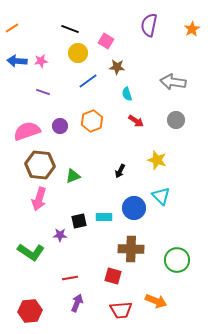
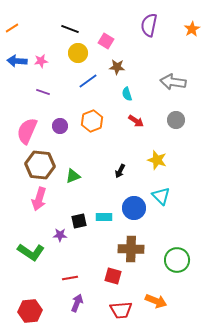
pink semicircle: rotated 48 degrees counterclockwise
